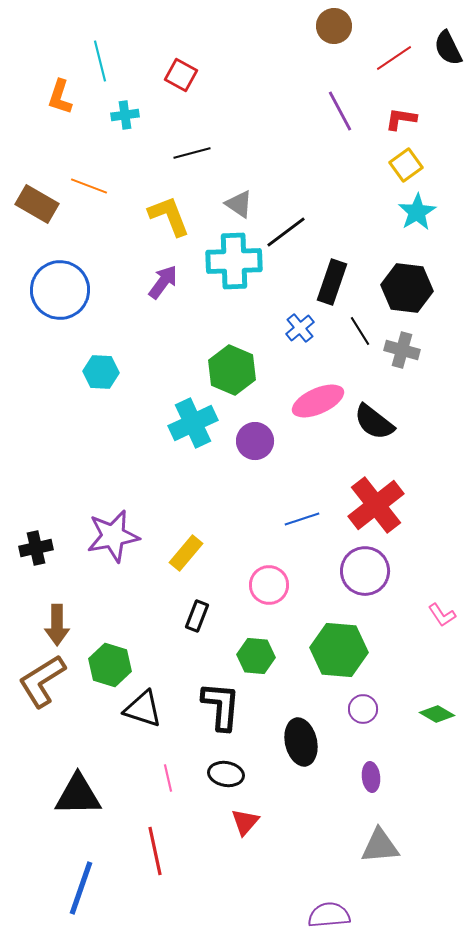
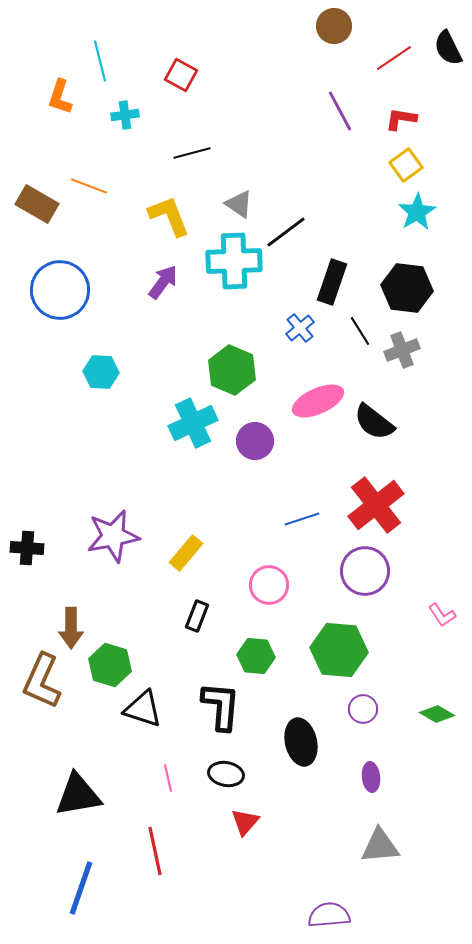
gray cross at (402, 350): rotated 36 degrees counterclockwise
black cross at (36, 548): moved 9 px left; rotated 16 degrees clockwise
brown arrow at (57, 625): moved 14 px right, 3 px down
brown L-shape at (42, 681): rotated 34 degrees counterclockwise
black triangle at (78, 795): rotated 9 degrees counterclockwise
